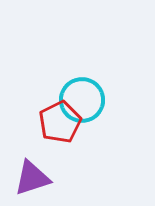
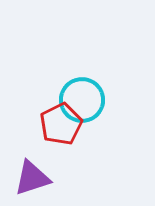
red pentagon: moved 1 px right, 2 px down
